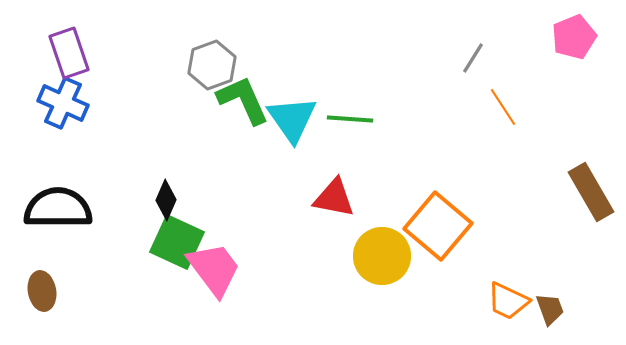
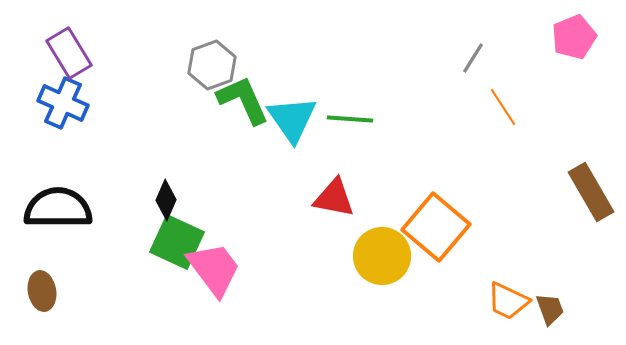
purple rectangle: rotated 12 degrees counterclockwise
orange square: moved 2 px left, 1 px down
